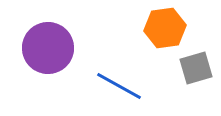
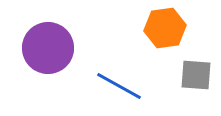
gray square: moved 7 px down; rotated 20 degrees clockwise
